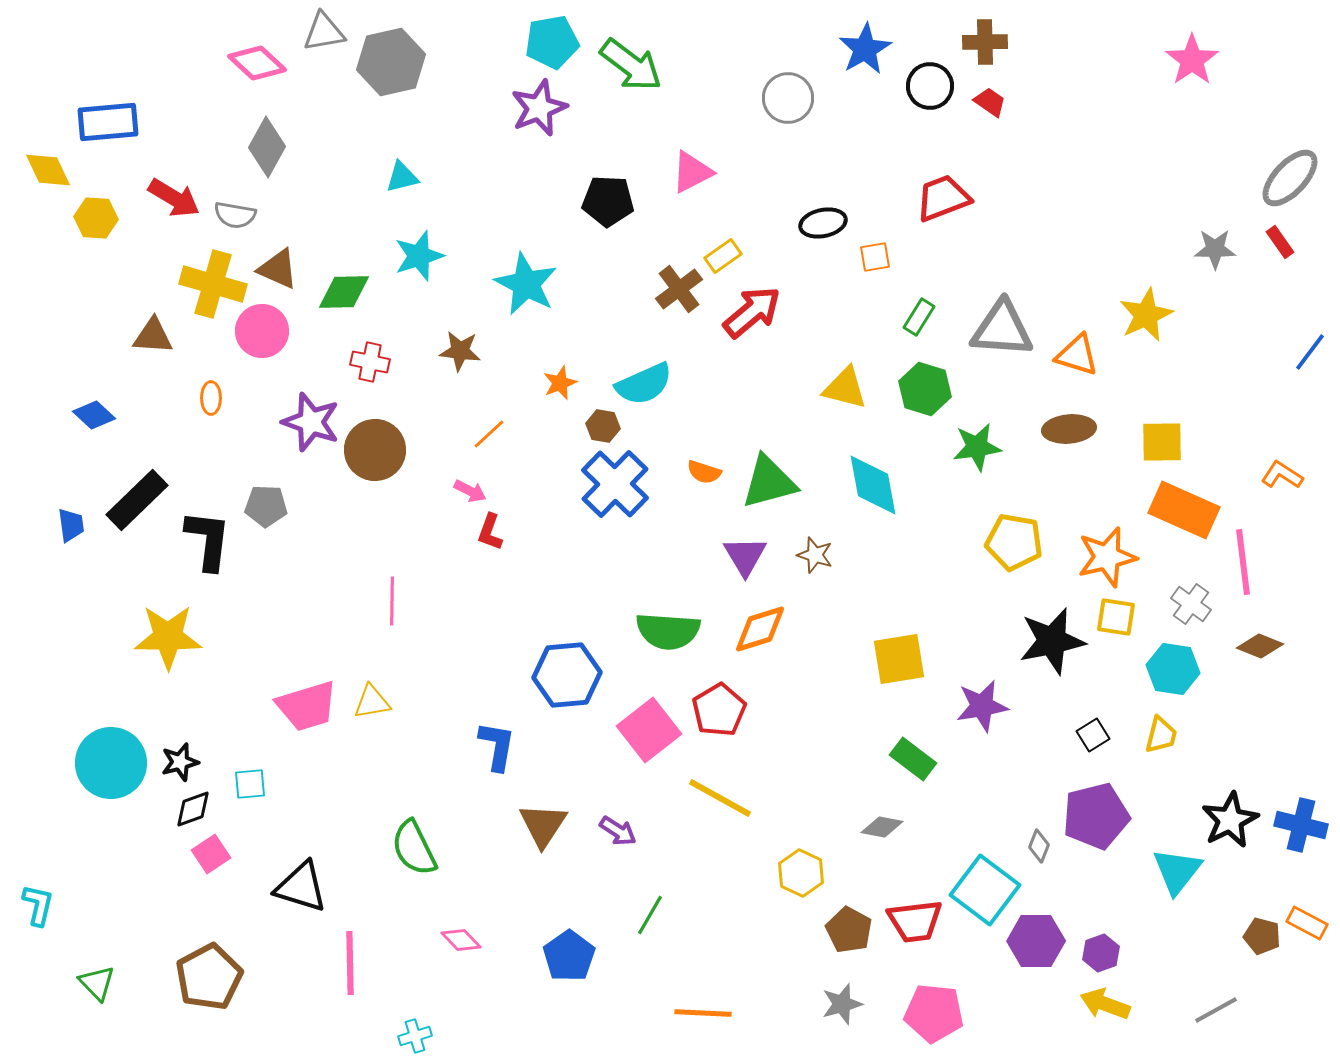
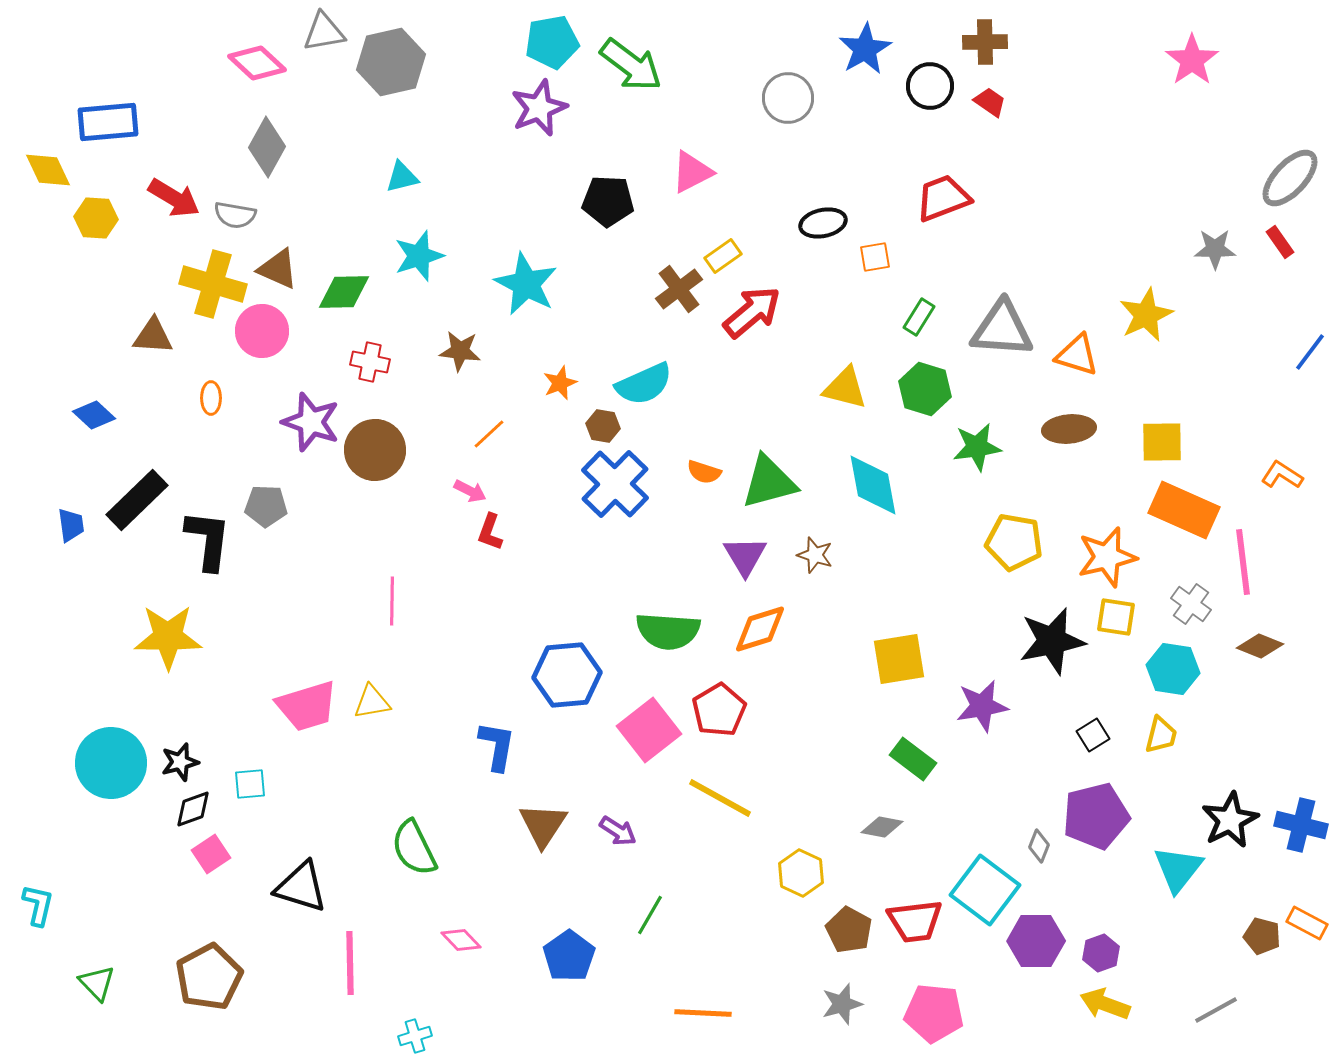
cyan triangle at (1177, 871): moved 1 px right, 2 px up
